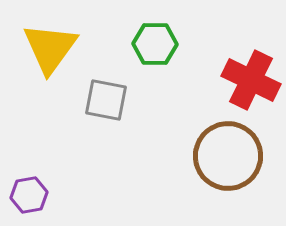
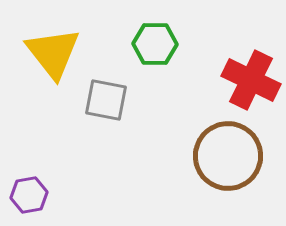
yellow triangle: moved 3 px right, 5 px down; rotated 14 degrees counterclockwise
